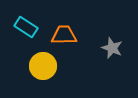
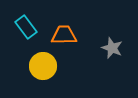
cyan rectangle: rotated 20 degrees clockwise
